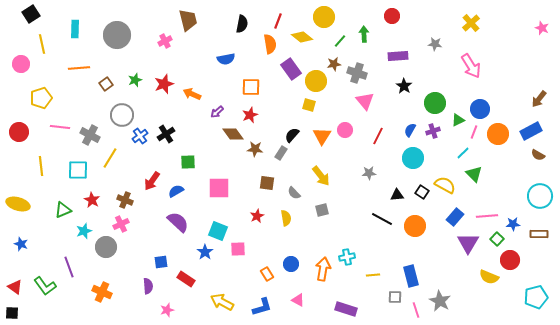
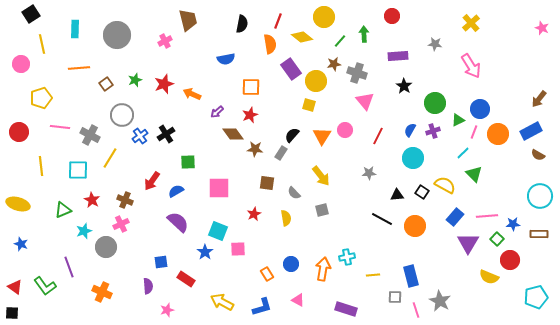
red star at (257, 216): moved 3 px left, 2 px up
